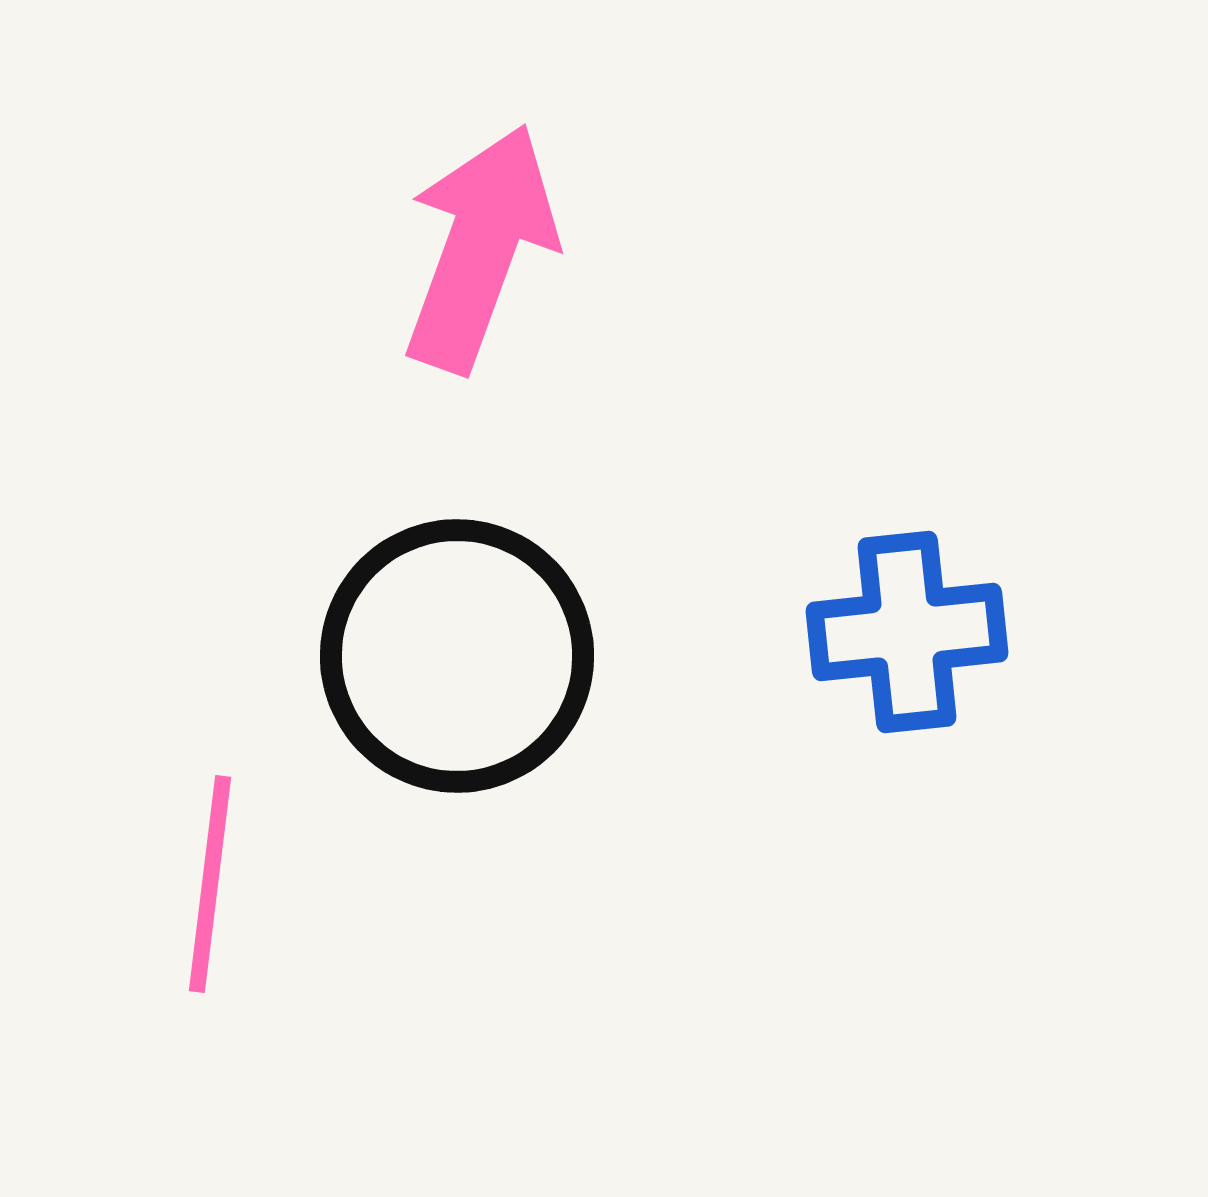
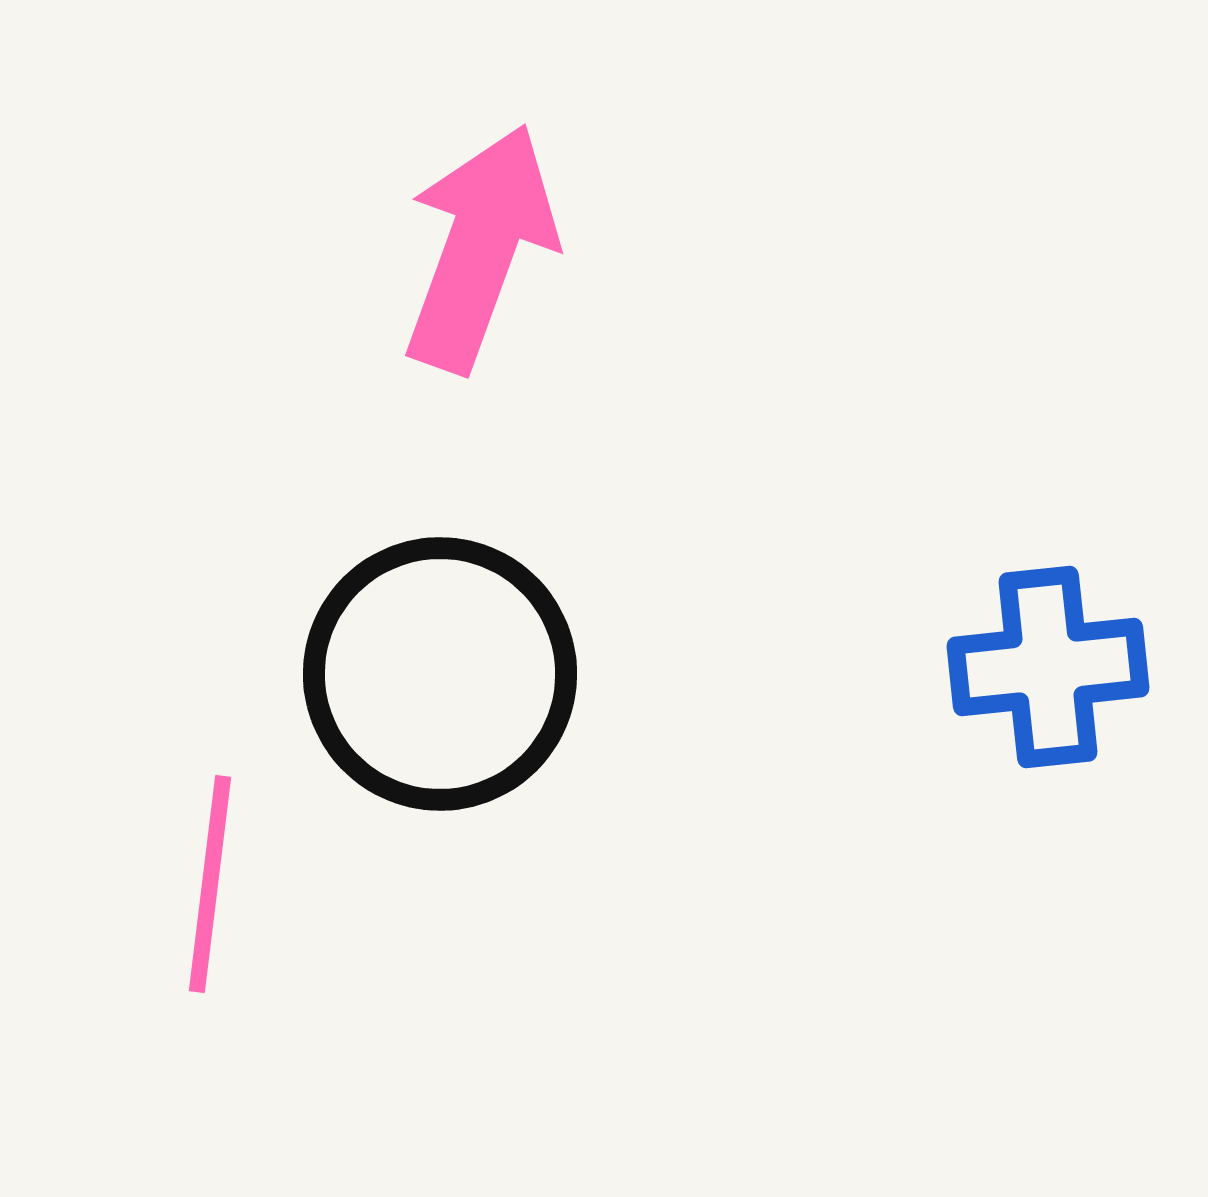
blue cross: moved 141 px right, 35 px down
black circle: moved 17 px left, 18 px down
